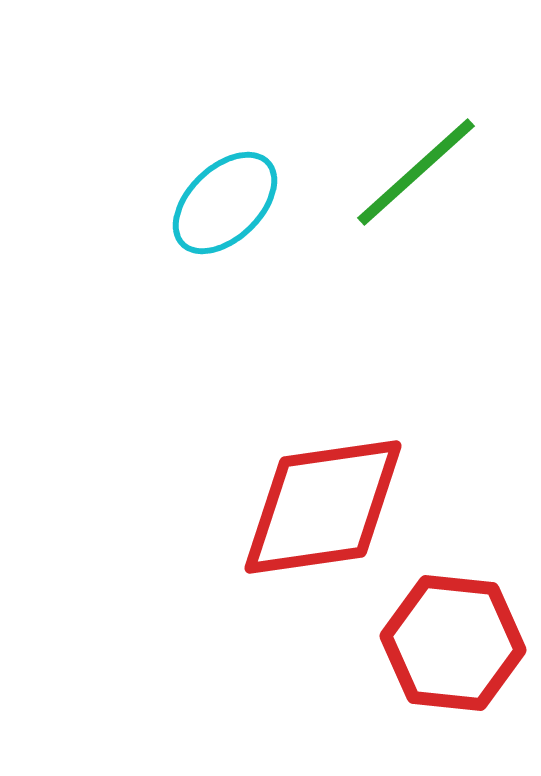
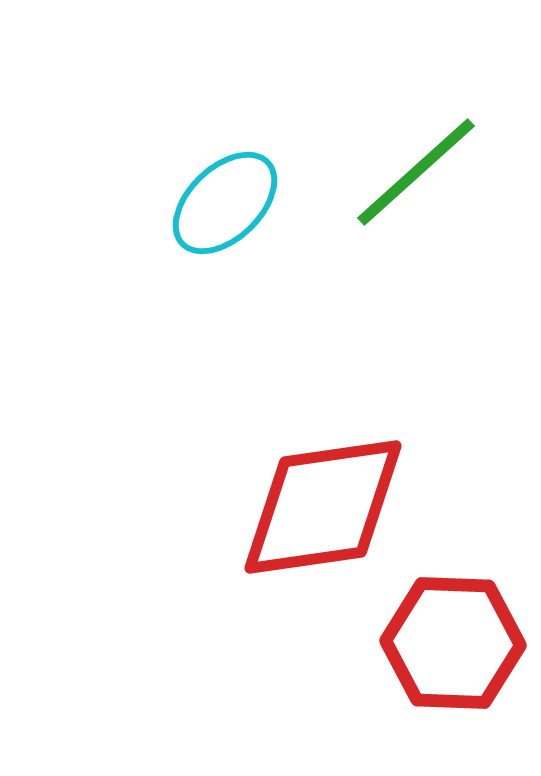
red hexagon: rotated 4 degrees counterclockwise
